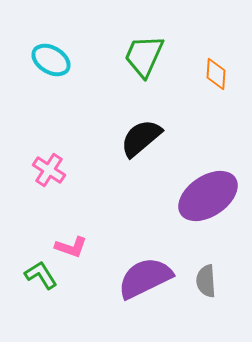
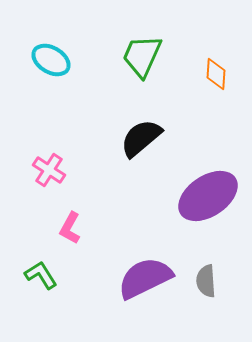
green trapezoid: moved 2 px left
pink L-shape: moved 1 px left, 19 px up; rotated 100 degrees clockwise
